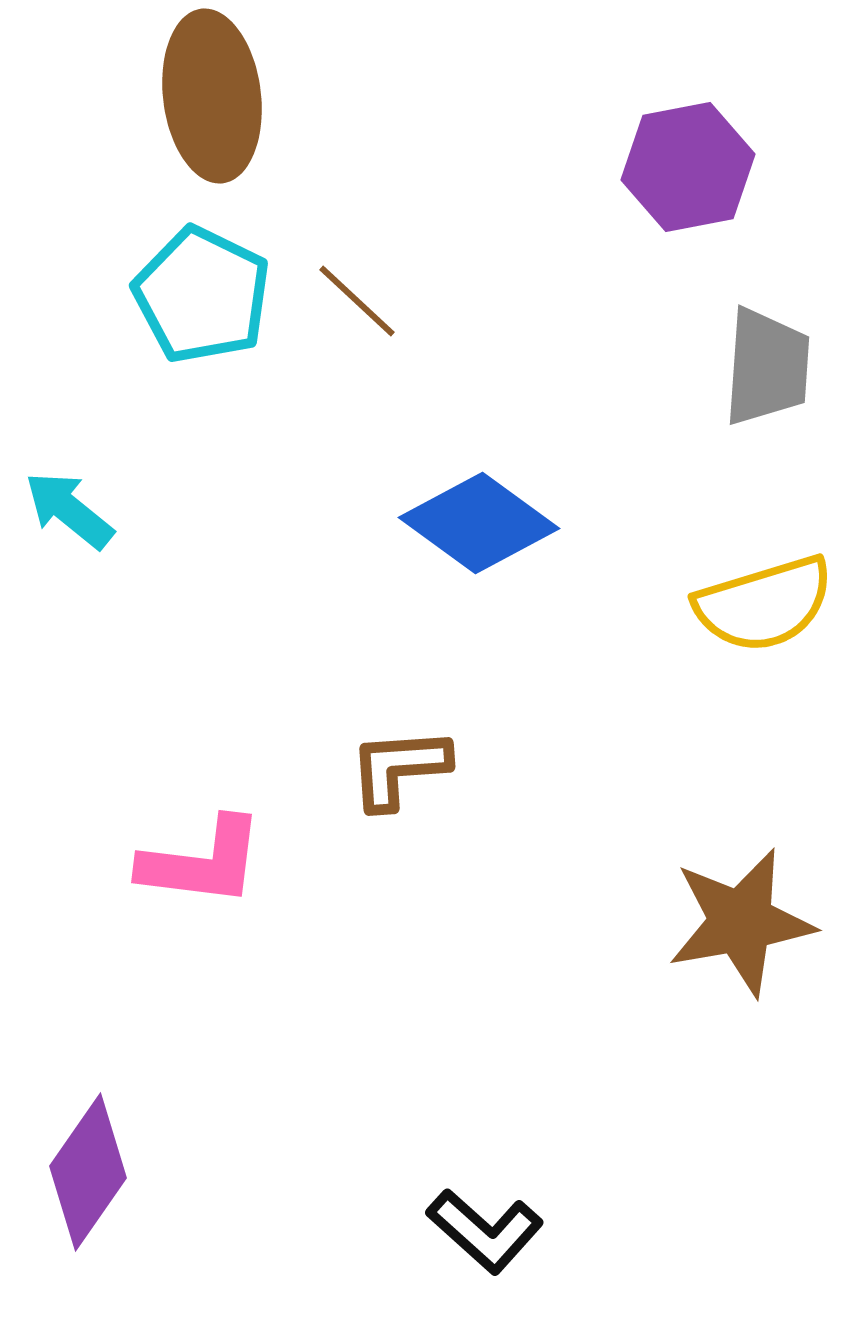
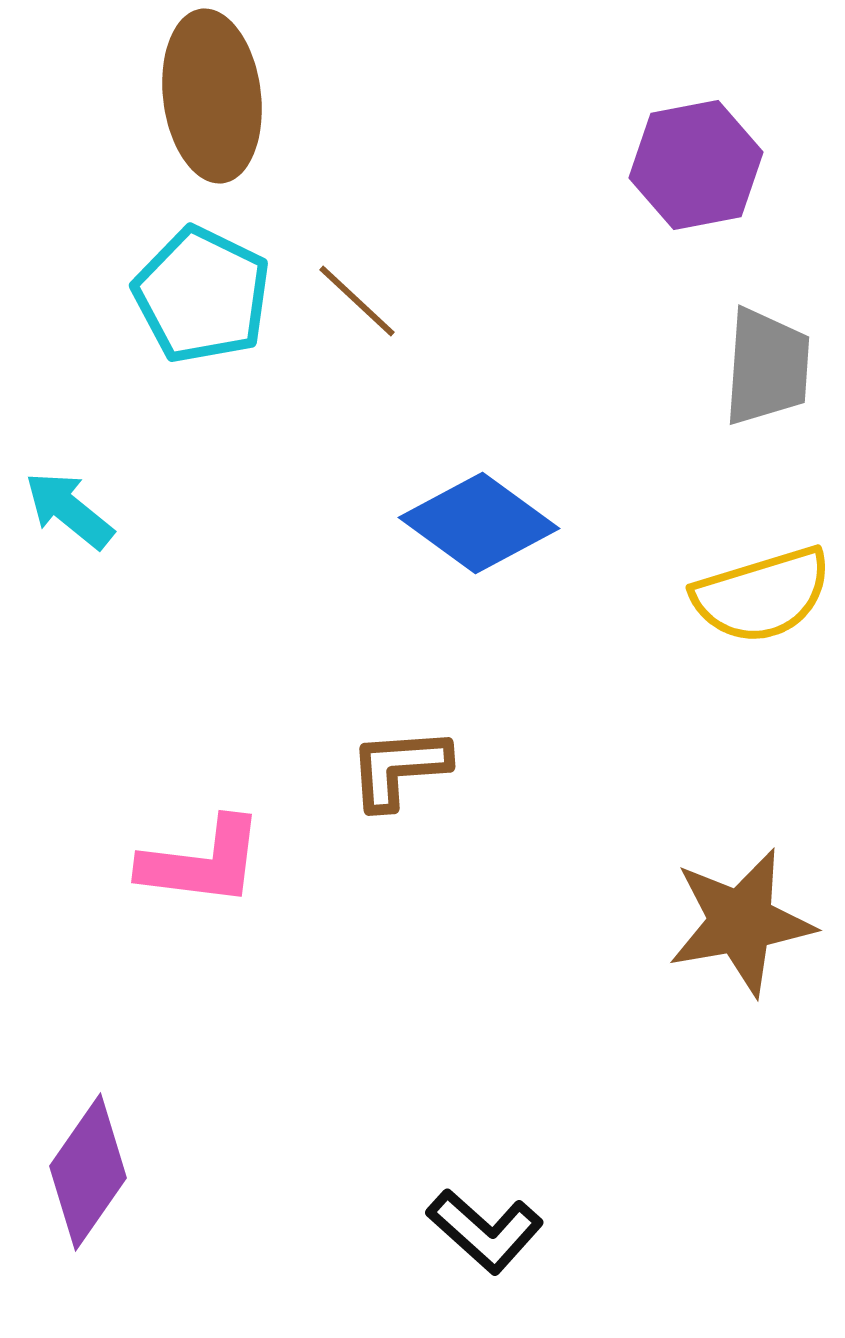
purple hexagon: moved 8 px right, 2 px up
yellow semicircle: moved 2 px left, 9 px up
